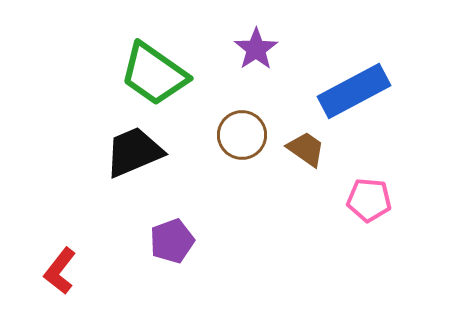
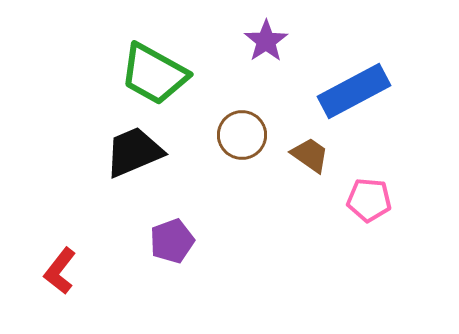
purple star: moved 10 px right, 8 px up
green trapezoid: rotated 6 degrees counterclockwise
brown trapezoid: moved 4 px right, 6 px down
